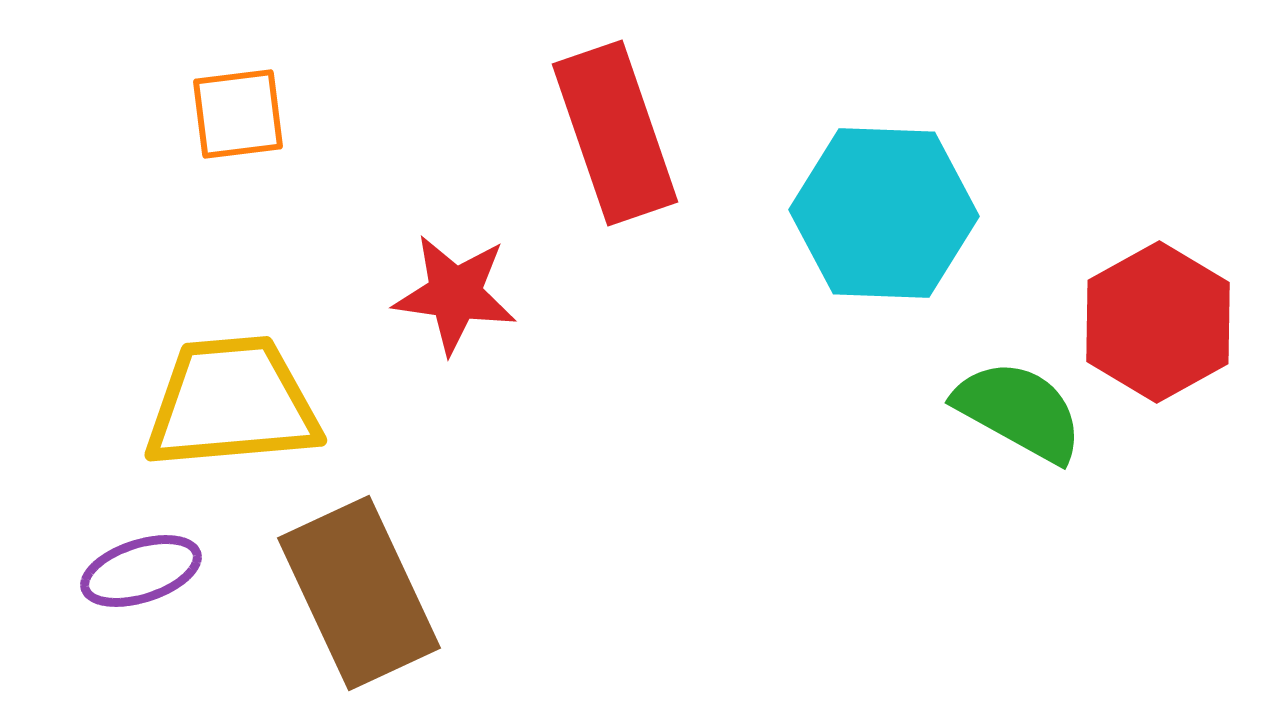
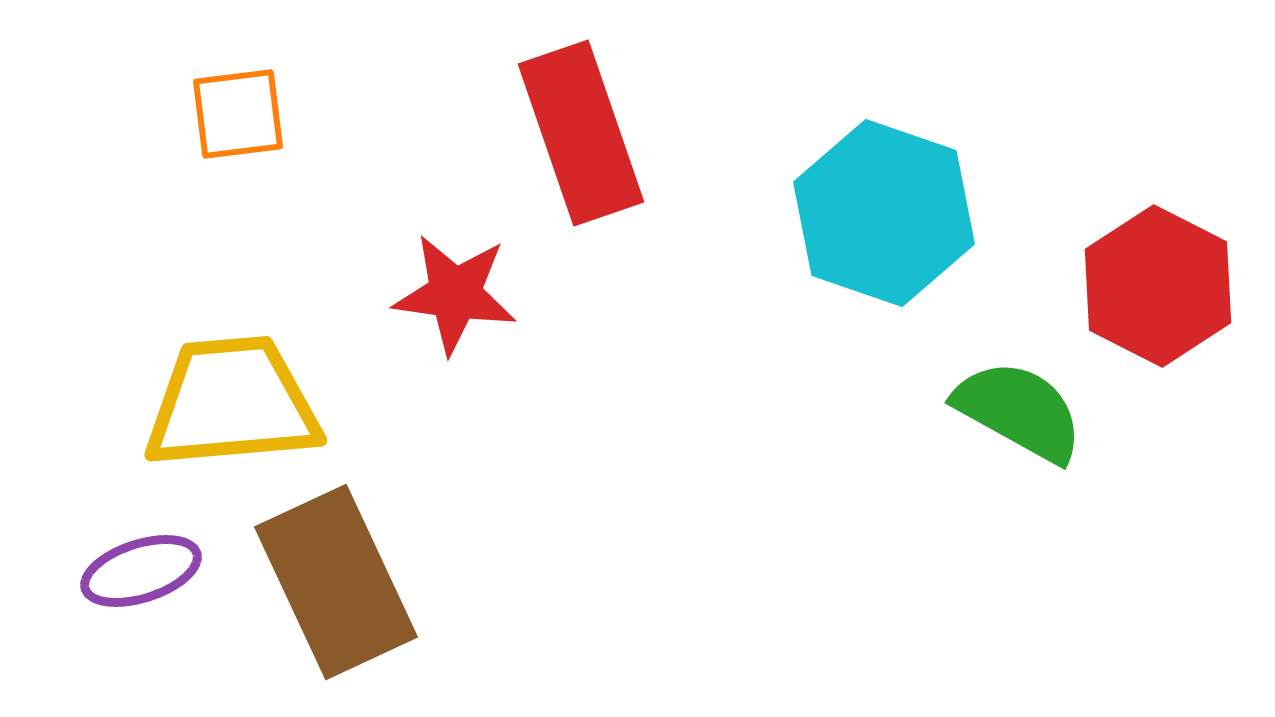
red rectangle: moved 34 px left
cyan hexagon: rotated 17 degrees clockwise
red hexagon: moved 36 px up; rotated 4 degrees counterclockwise
brown rectangle: moved 23 px left, 11 px up
